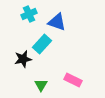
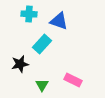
cyan cross: rotated 28 degrees clockwise
blue triangle: moved 2 px right, 1 px up
black star: moved 3 px left, 5 px down
green triangle: moved 1 px right
